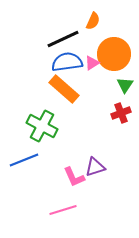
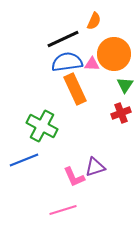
orange semicircle: moved 1 px right
pink triangle: moved 1 px down; rotated 35 degrees clockwise
orange rectangle: moved 11 px right; rotated 24 degrees clockwise
